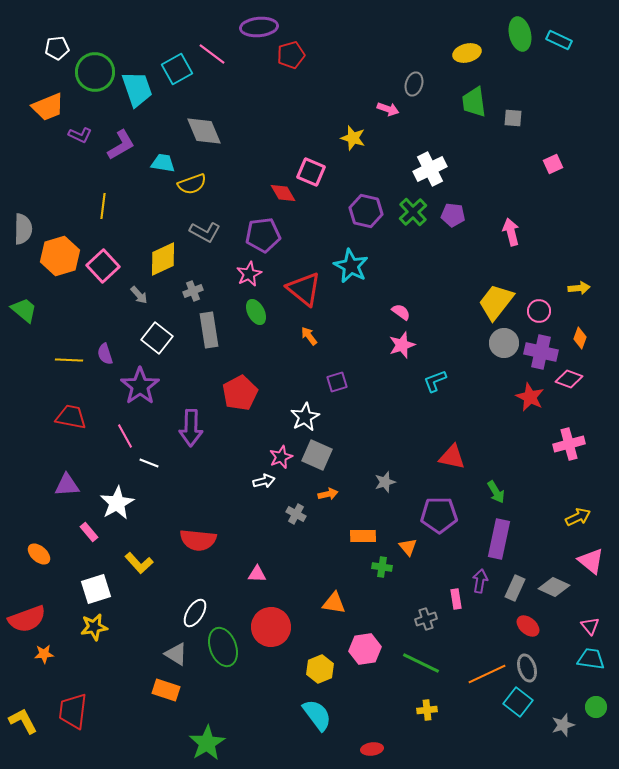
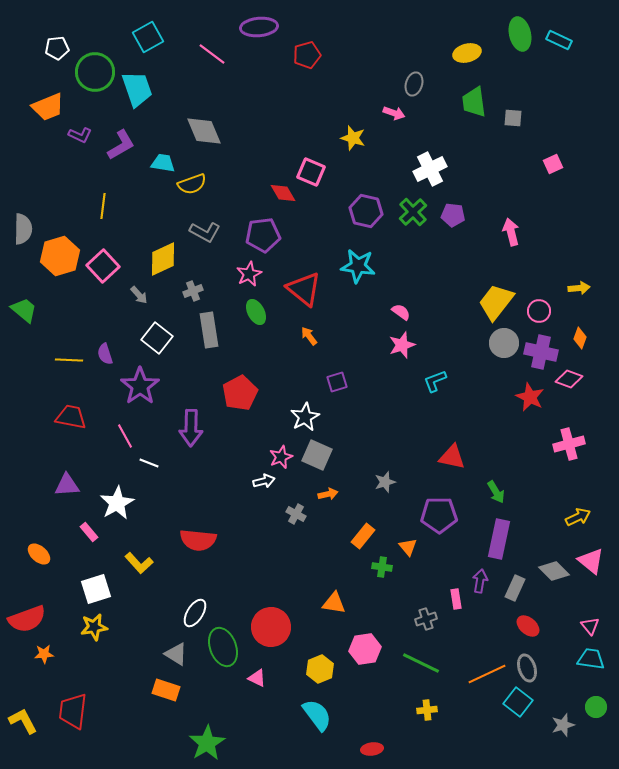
red pentagon at (291, 55): moved 16 px right
cyan square at (177, 69): moved 29 px left, 32 px up
pink arrow at (388, 109): moved 6 px right, 4 px down
cyan star at (351, 266): moved 7 px right; rotated 20 degrees counterclockwise
orange rectangle at (363, 536): rotated 50 degrees counterclockwise
pink triangle at (257, 574): moved 104 px down; rotated 24 degrees clockwise
gray diamond at (554, 587): moved 16 px up; rotated 20 degrees clockwise
